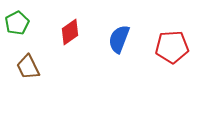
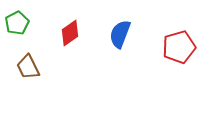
red diamond: moved 1 px down
blue semicircle: moved 1 px right, 5 px up
red pentagon: moved 7 px right; rotated 12 degrees counterclockwise
